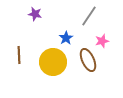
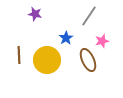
yellow circle: moved 6 px left, 2 px up
